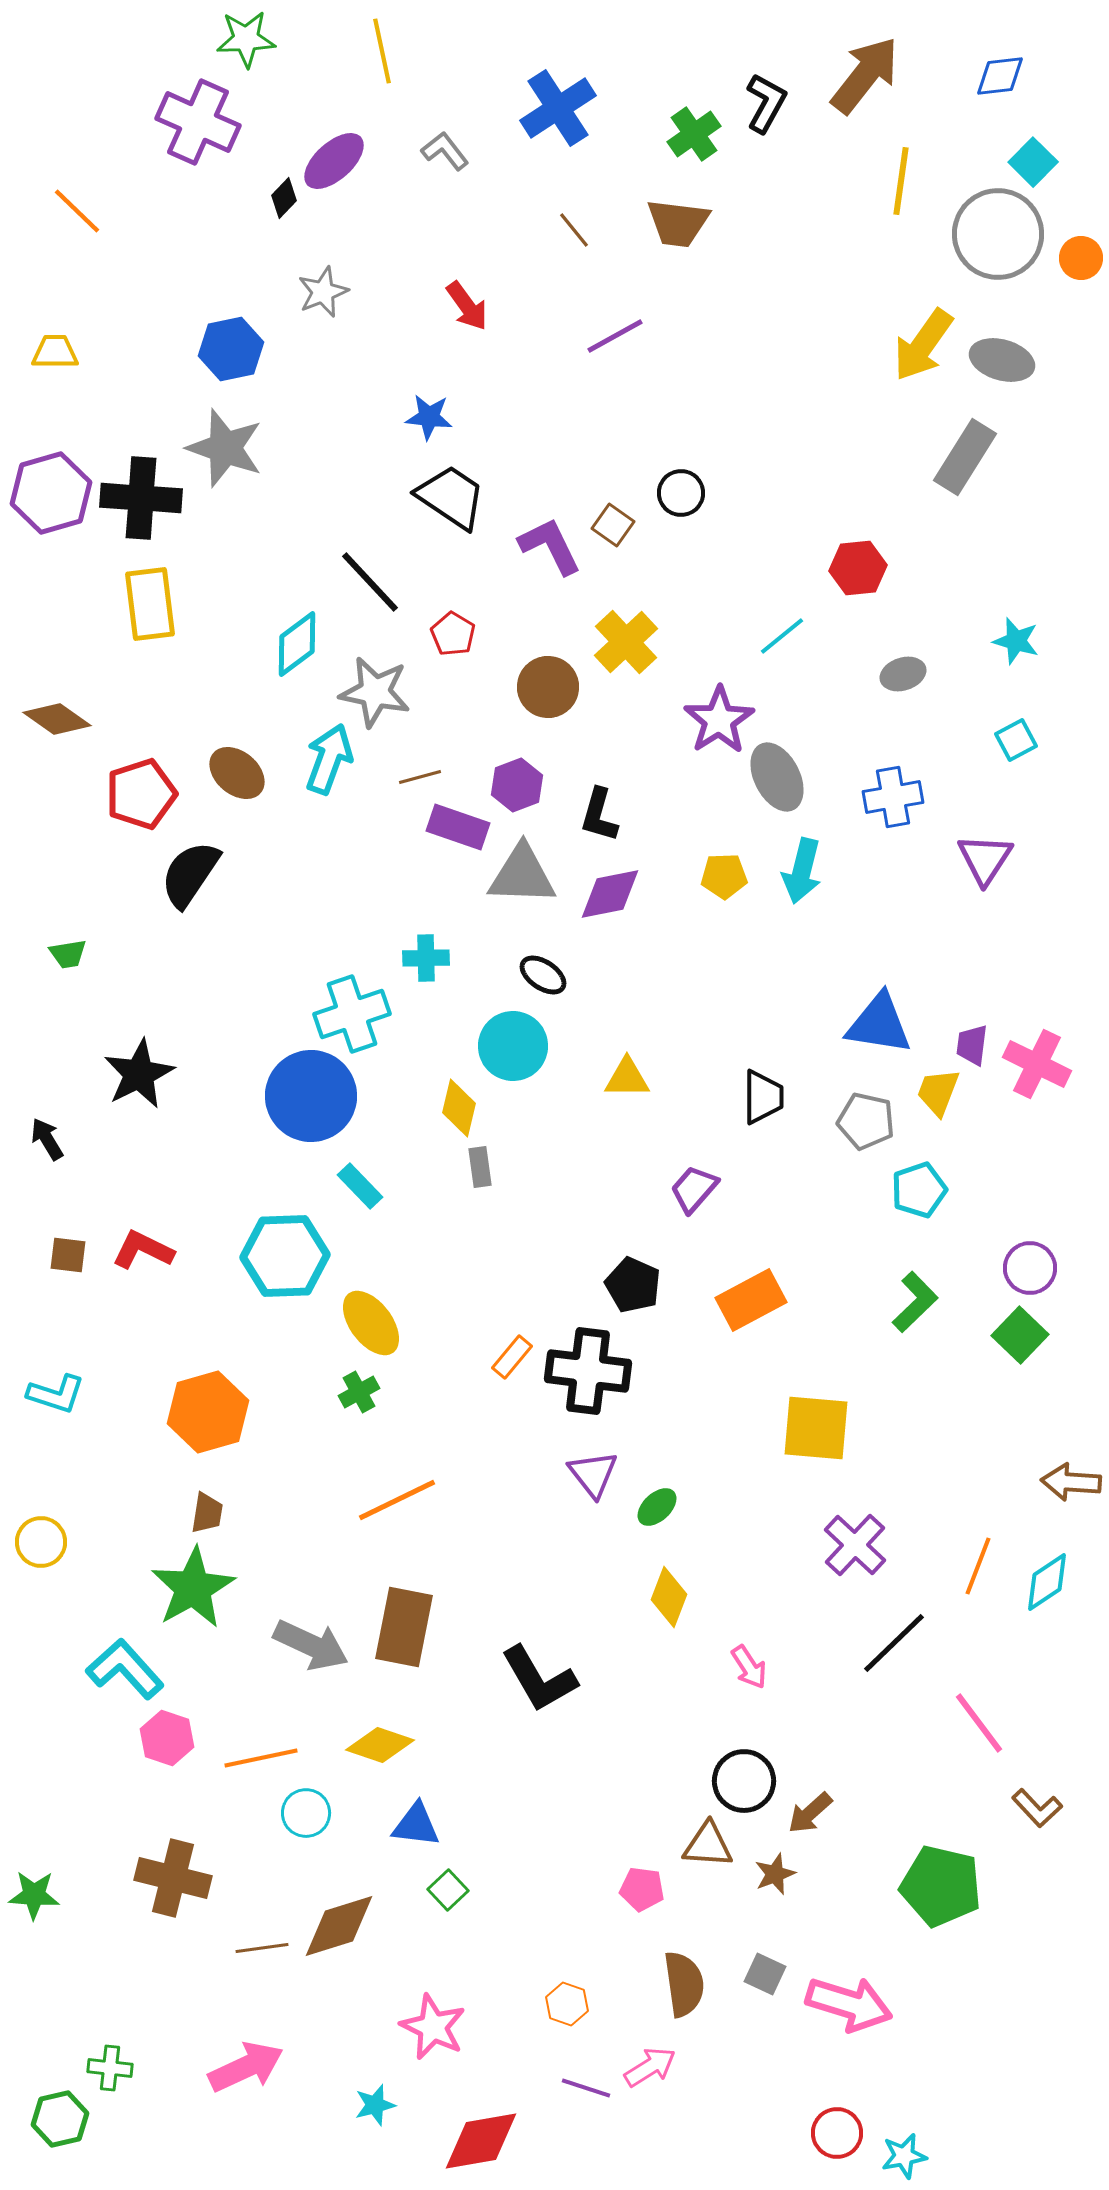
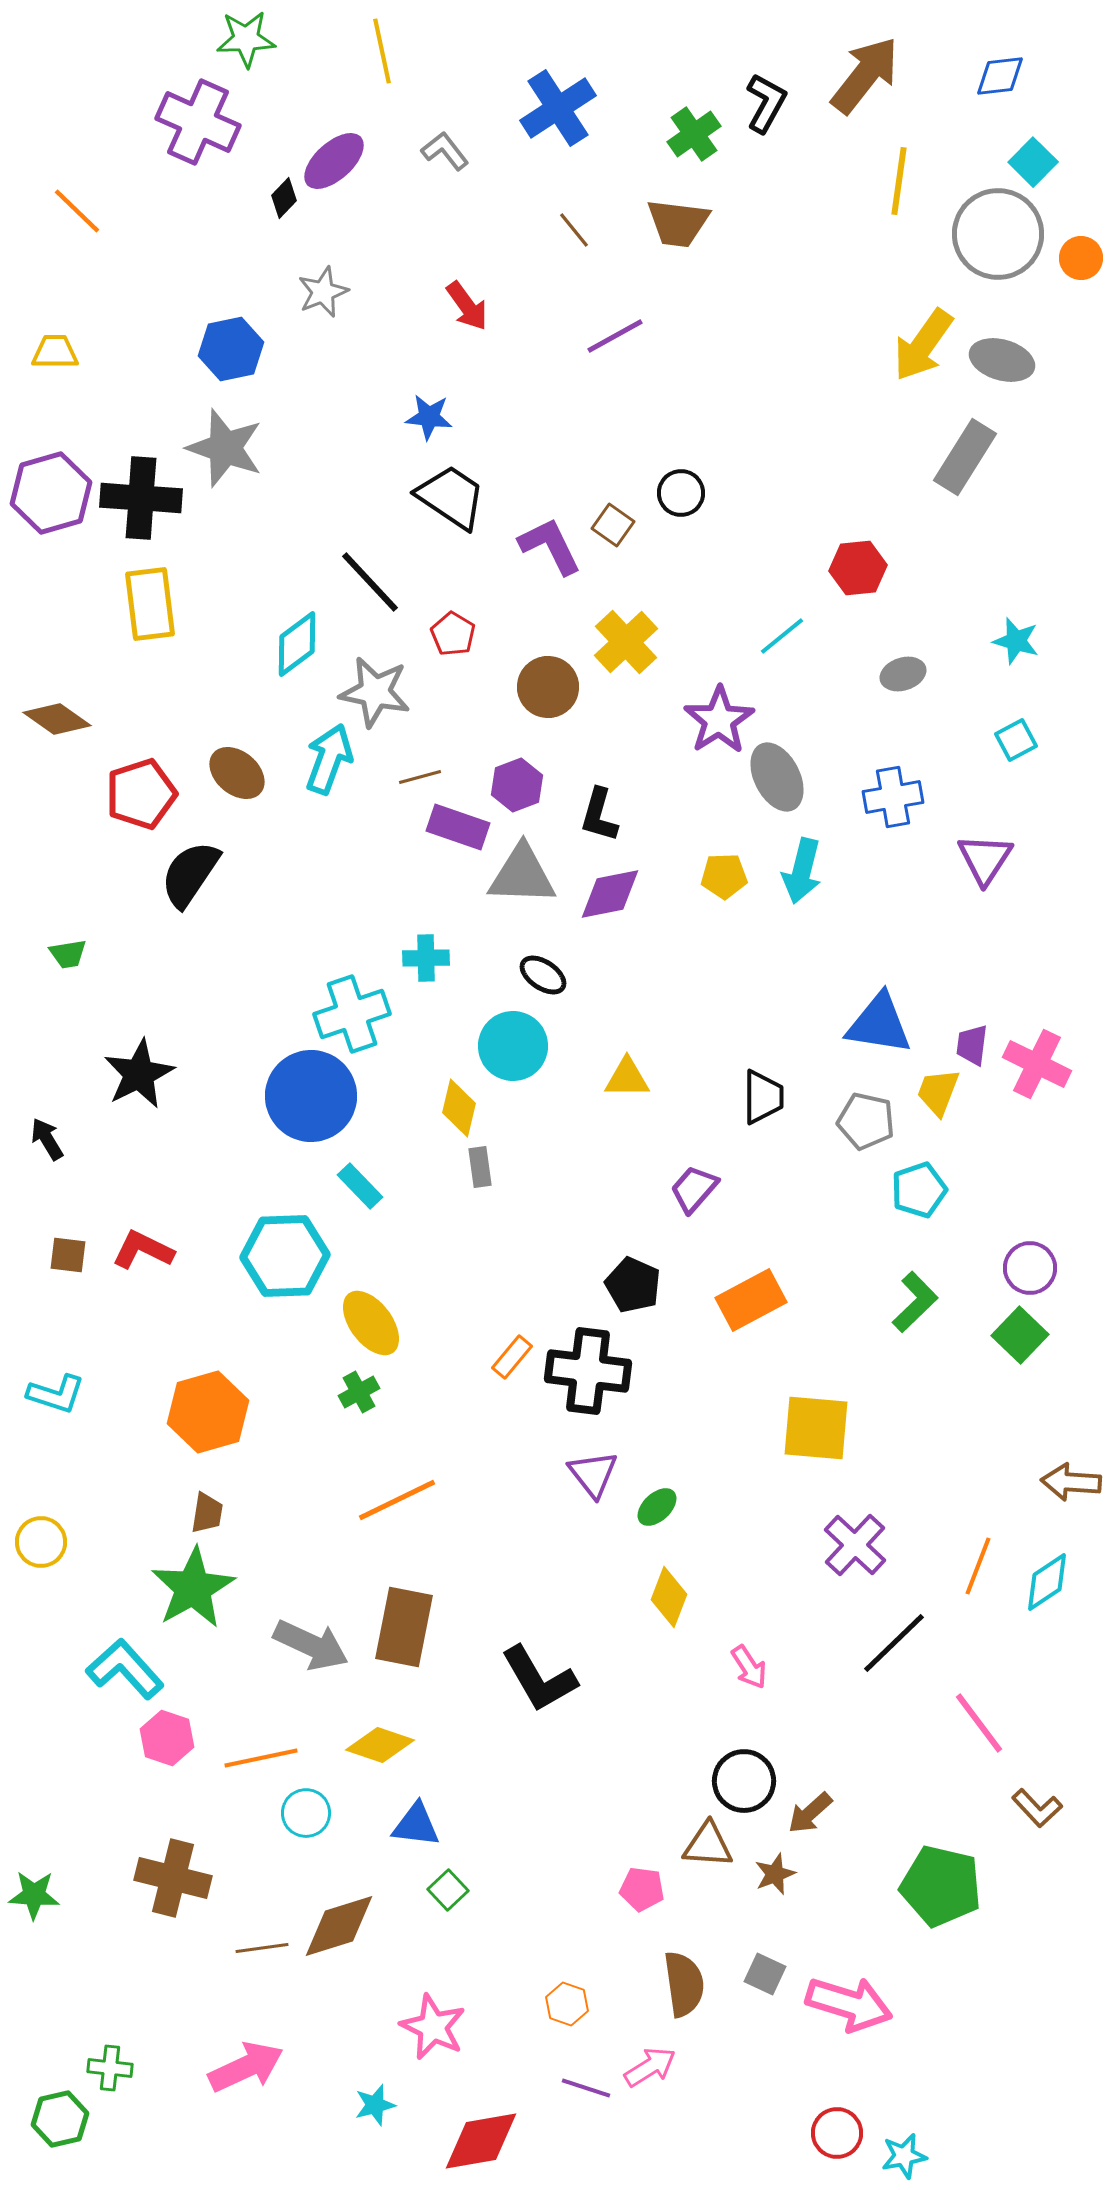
yellow line at (901, 181): moved 2 px left
